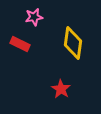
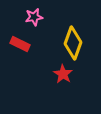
yellow diamond: rotated 12 degrees clockwise
red star: moved 2 px right, 15 px up
